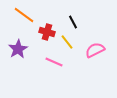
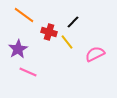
black line: rotated 72 degrees clockwise
red cross: moved 2 px right
pink semicircle: moved 4 px down
pink line: moved 26 px left, 10 px down
